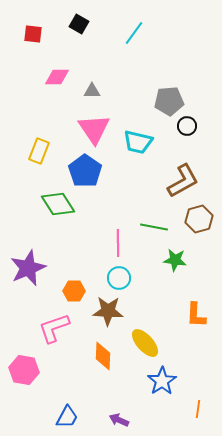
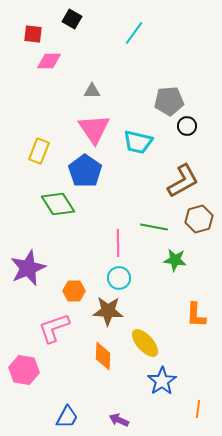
black square: moved 7 px left, 5 px up
pink diamond: moved 8 px left, 16 px up
